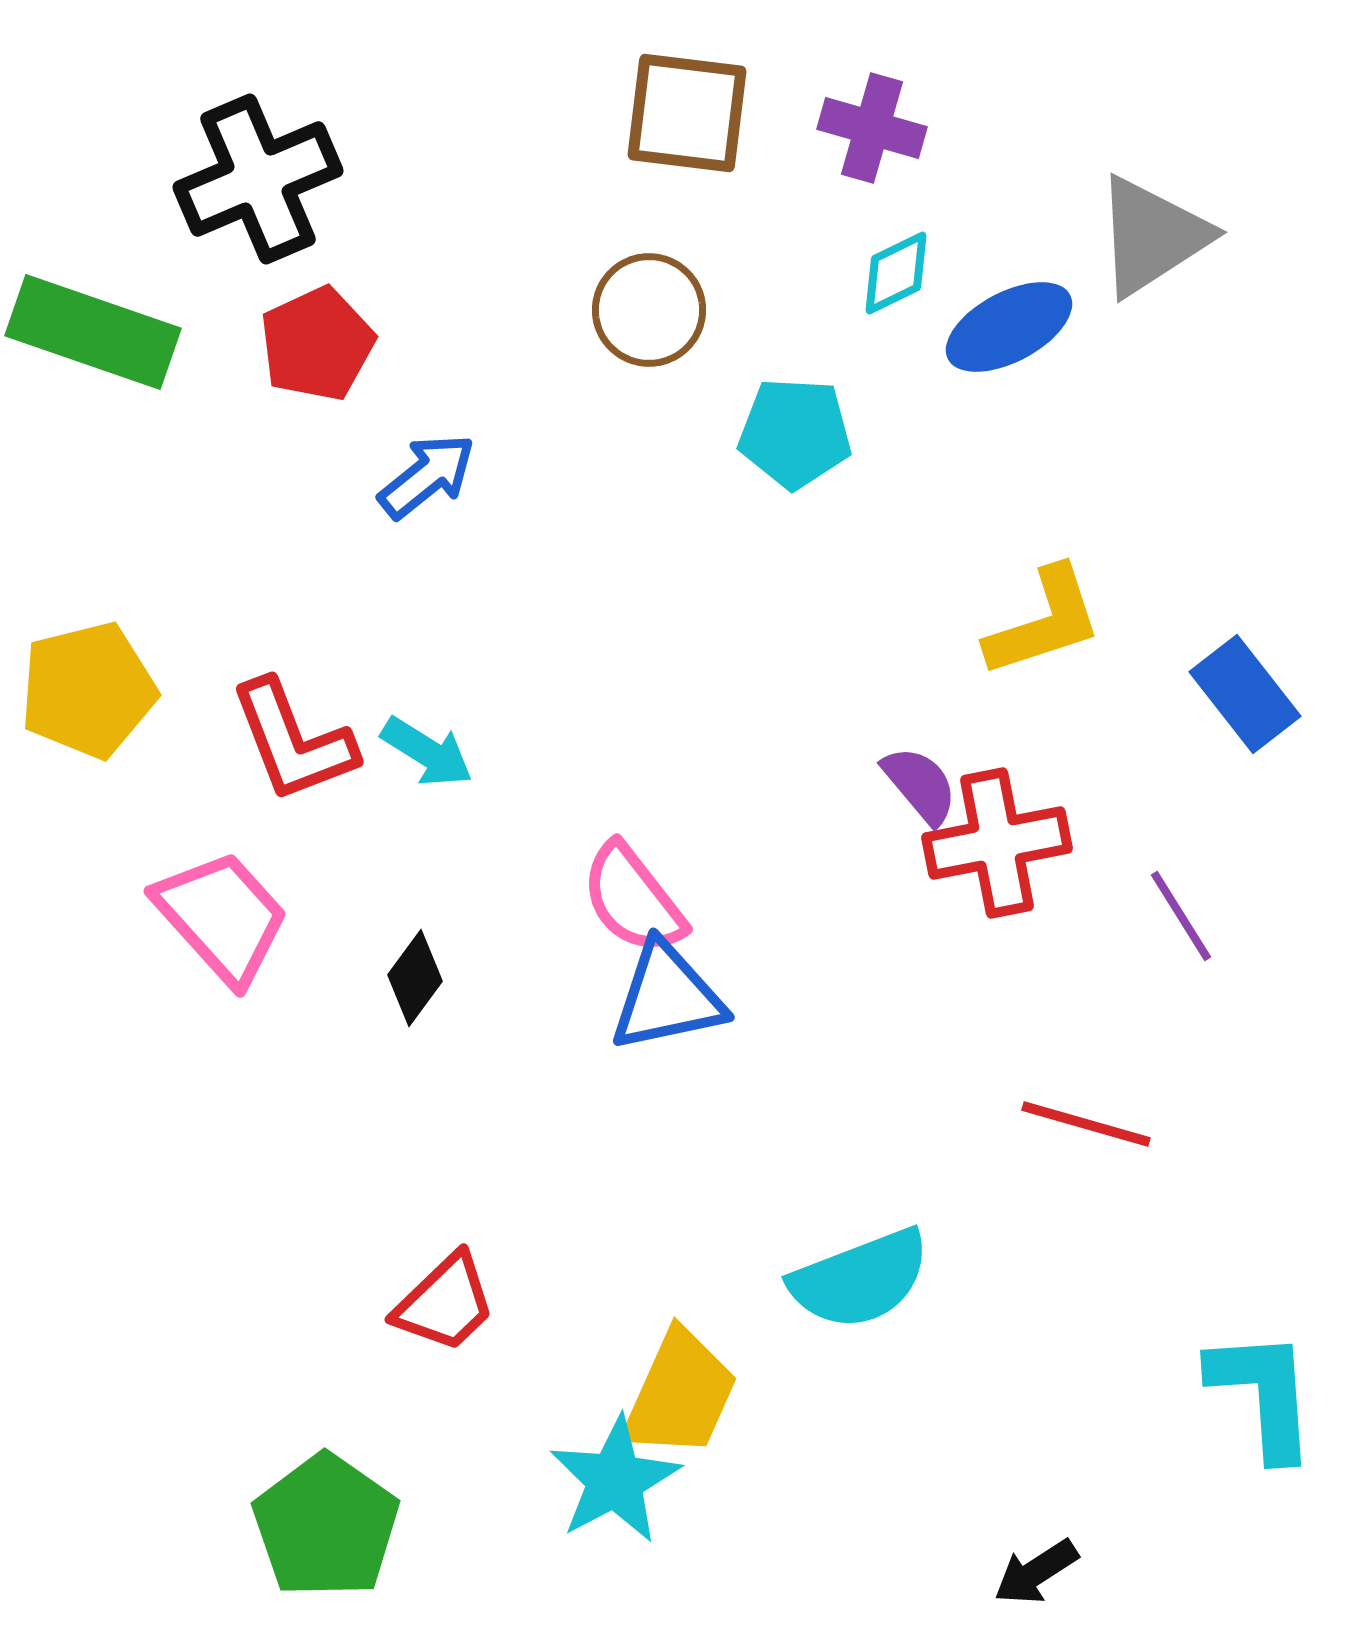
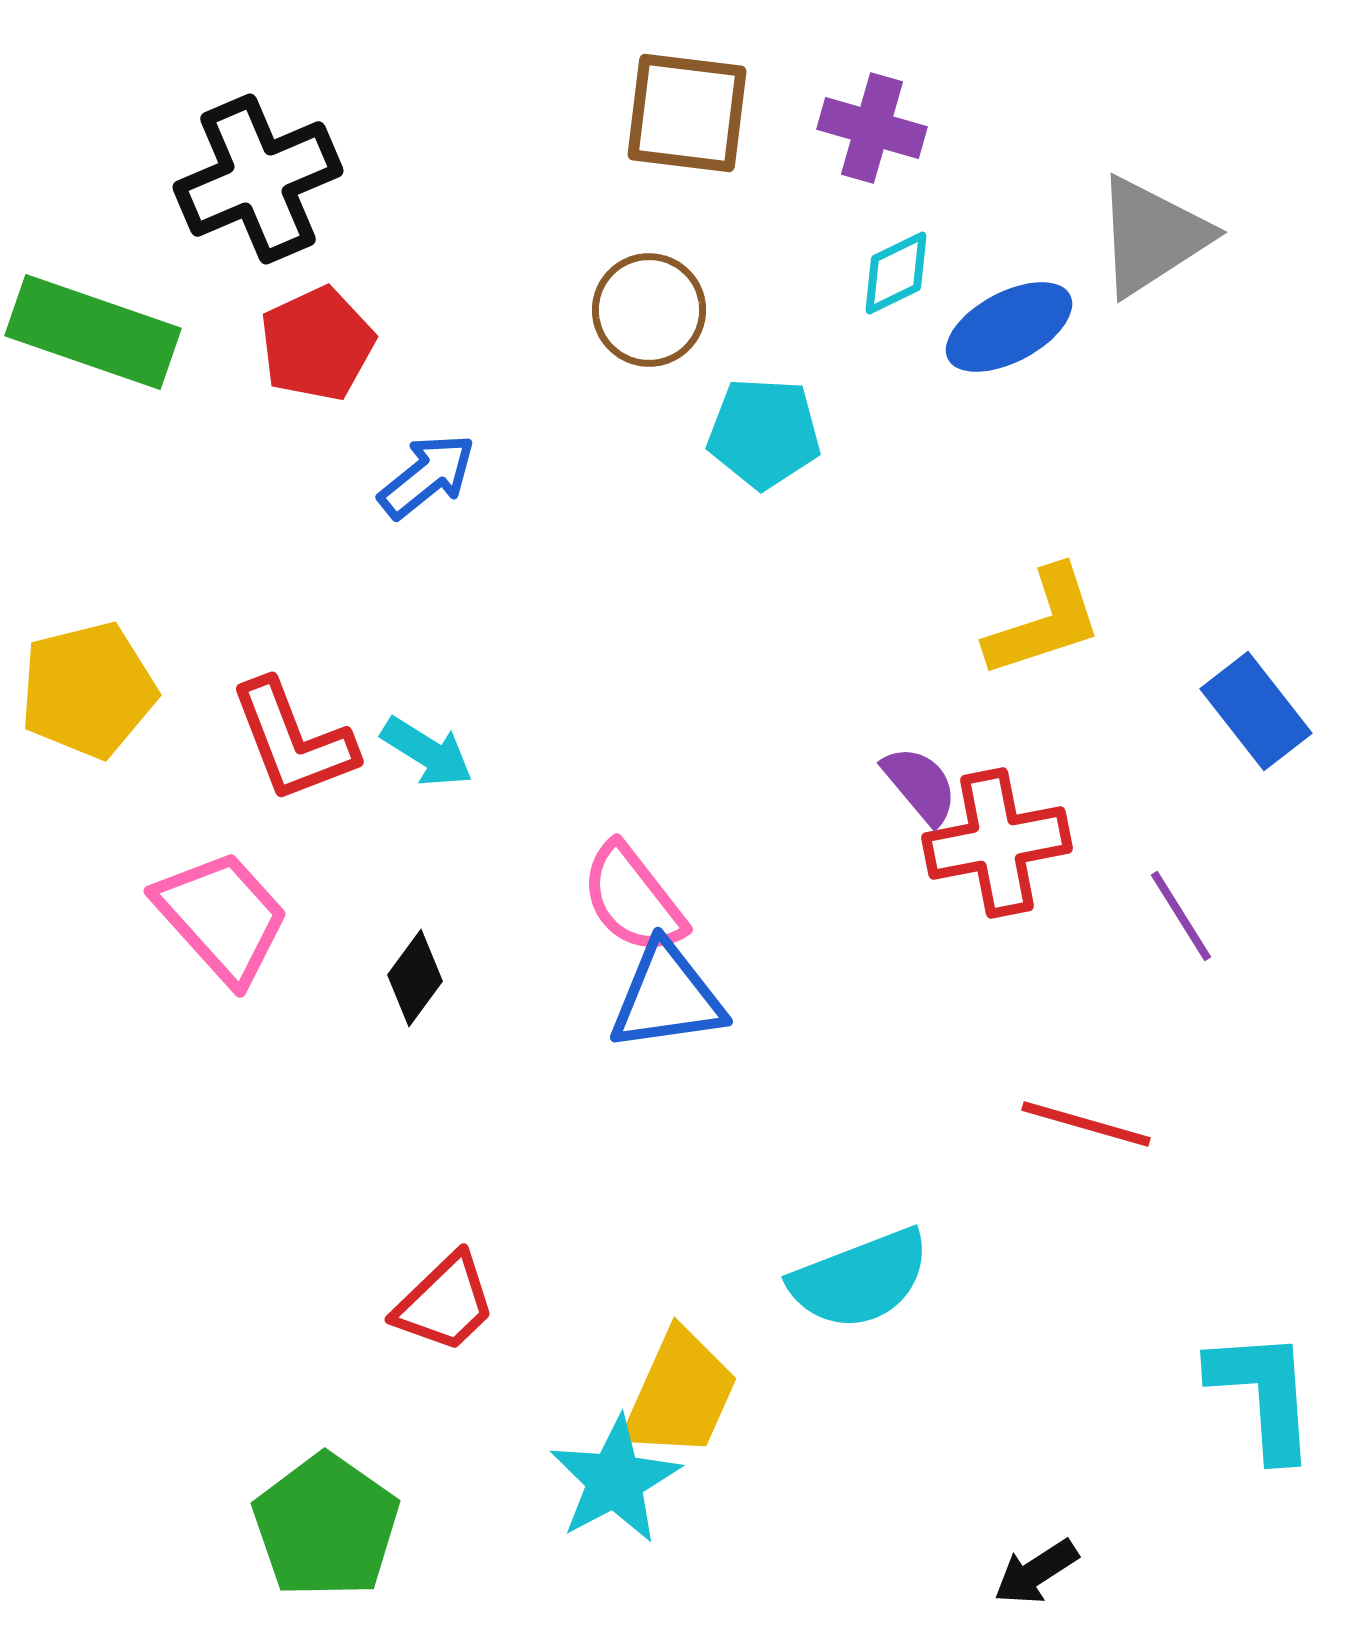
cyan pentagon: moved 31 px left
blue rectangle: moved 11 px right, 17 px down
blue triangle: rotated 4 degrees clockwise
